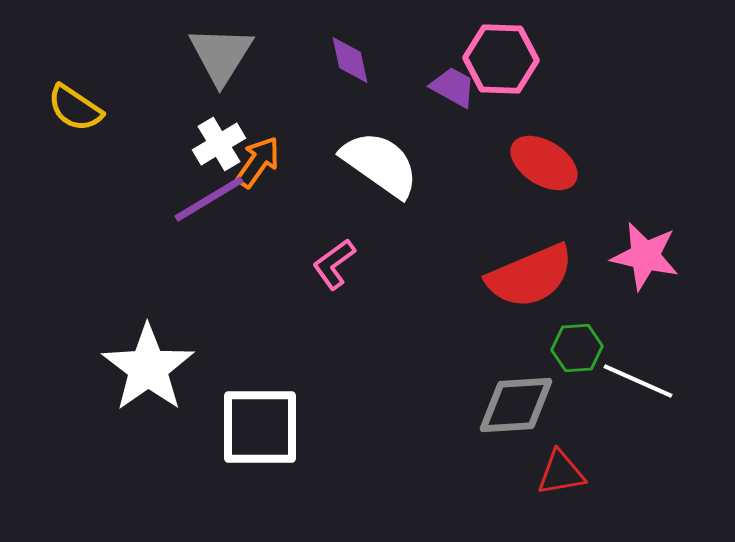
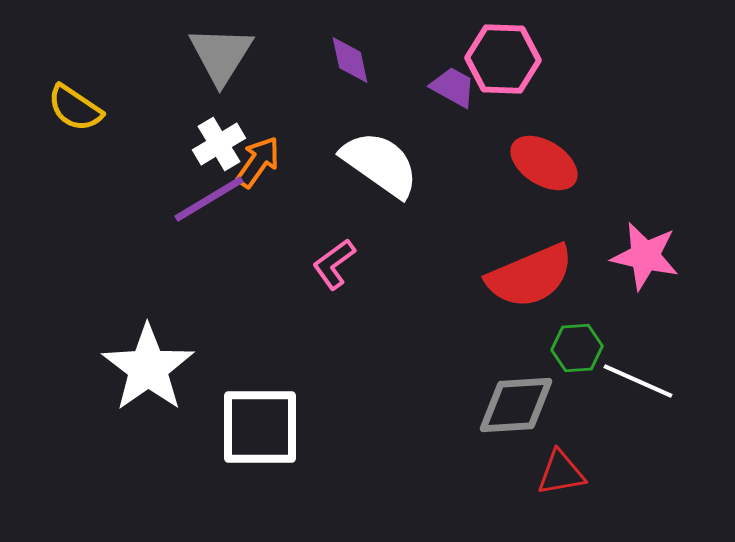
pink hexagon: moved 2 px right
